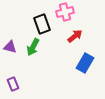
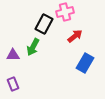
black rectangle: moved 2 px right; rotated 48 degrees clockwise
purple triangle: moved 3 px right, 8 px down; rotated 16 degrees counterclockwise
